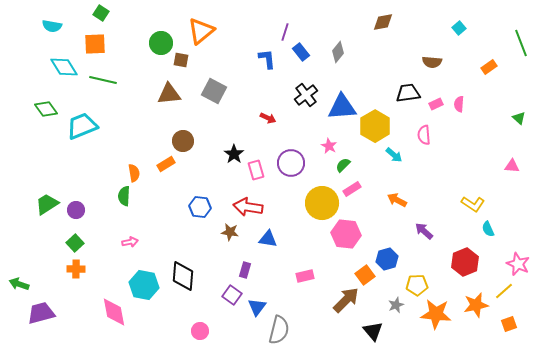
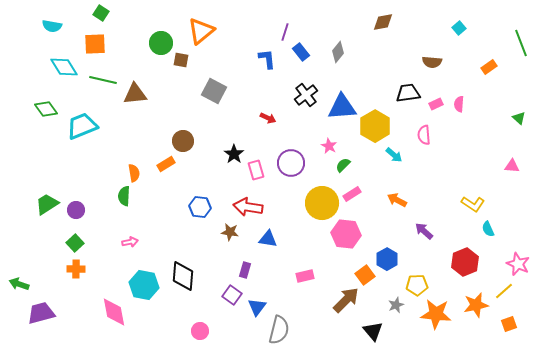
brown triangle at (169, 94): moved 34 px left
pink rectangle at (352, 189): moved 5 px down
blue hexagon at (387, 259): rotated 15 degrees counterclockwise
